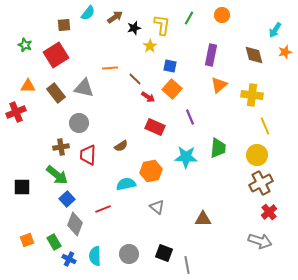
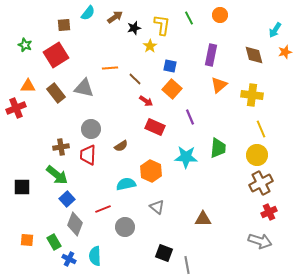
orange circle at (222, 15): moved 2 px left
green line at (189, 18): rotated 56 degrees counterclockwise
red arrow at (148, 97): moved 2 px left, 4 px down
red cross at (16, 112): moved 4 px up
gray circle at (79, 123): moved 12 px right, 6 px down
yellow line at (265, 126): moved 4 px left, 3 px down
orange hexagon at (151, 171): rotated 25 degrees counterclockwise
red cross at (269, 212): rotated 14 degrees clockwise
orange square at (27, 240): rotated 24 degrees clockwise
gray circle at (129, 254): moved 4 px left, 27 px up
